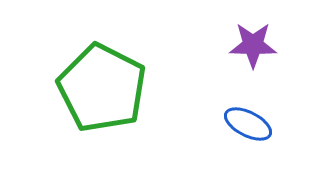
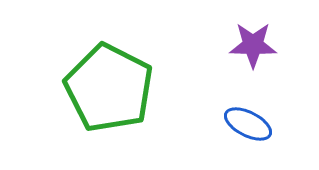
green pentagon: moved 7 px right
